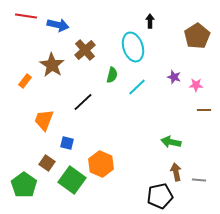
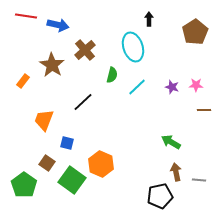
black arrow: moved 1 px left, 2 px up
brown pentagon: moved 2 px left, 4 px up
purple star: moved 2 px left, 10 px down
orange rectangle: moved 2 px left
green arrow: rotated 18 degrees clockwise
